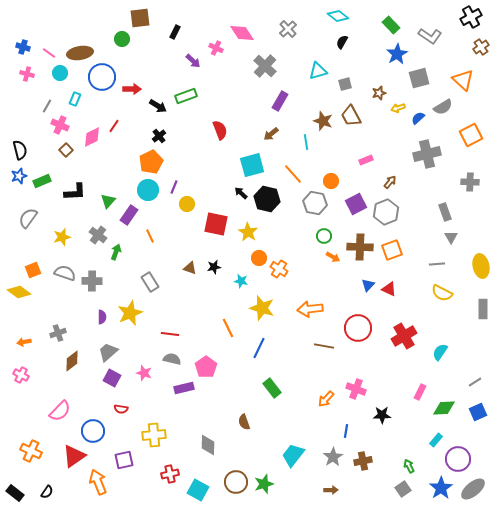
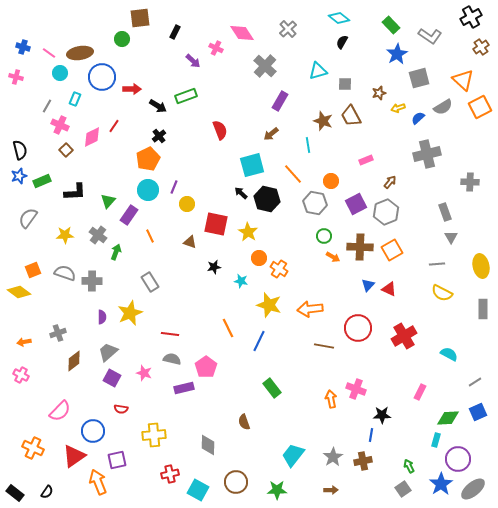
cyan diamond at (338, 16): moved 1 px right, 2 px down
pink cross at (27, 74): moved 11 px left, 3 px down
gray square at (345, 84): rotated 16 degrees clockwise
orange square at (471, 135): moved 9 px right, 28 px up
cyan line at (306, 142): moved 2 px right, 3 px down
orange pentagon at (151, 162): moved 3 px left, 3 px up
yellow star at (62, 237): moved 3 px right, 2 px up; rotated 12 degrees clockwise
orange square at (392, 250): rotated 10 degrees counterclockwise
brown triangle at (190, 268): moved 26 px up
yellow star at (262, 308): moved 7 px right, 3 px up
blue line at (259, 348): moved 7 px up
cyan semicircle at (440, 352): moved 9 px right, 2 px down; rotated 84 degrees clockwise
brown diamond at (72, 361): moved 2 px right
orange arrow at (326, 399): moved 5 px right; rotated 126 degrees clockwise
green diamond at (444, 408): moved 4 px right, 10 px down
blue line at (346, 431): moved 25 px right, 4 px down
cyan rectangle at (436, 440): rotated 24 degrees counterclockwise
orange cross at (31, 451): moved 2 px right, 3 px up
purple square at (124, 460): moved 7 px left
green star at (264, 484): moved 13 px right, 6 px down; rotated 18 degrees clockwise
blue star at (441, 488): moved 4 px up
